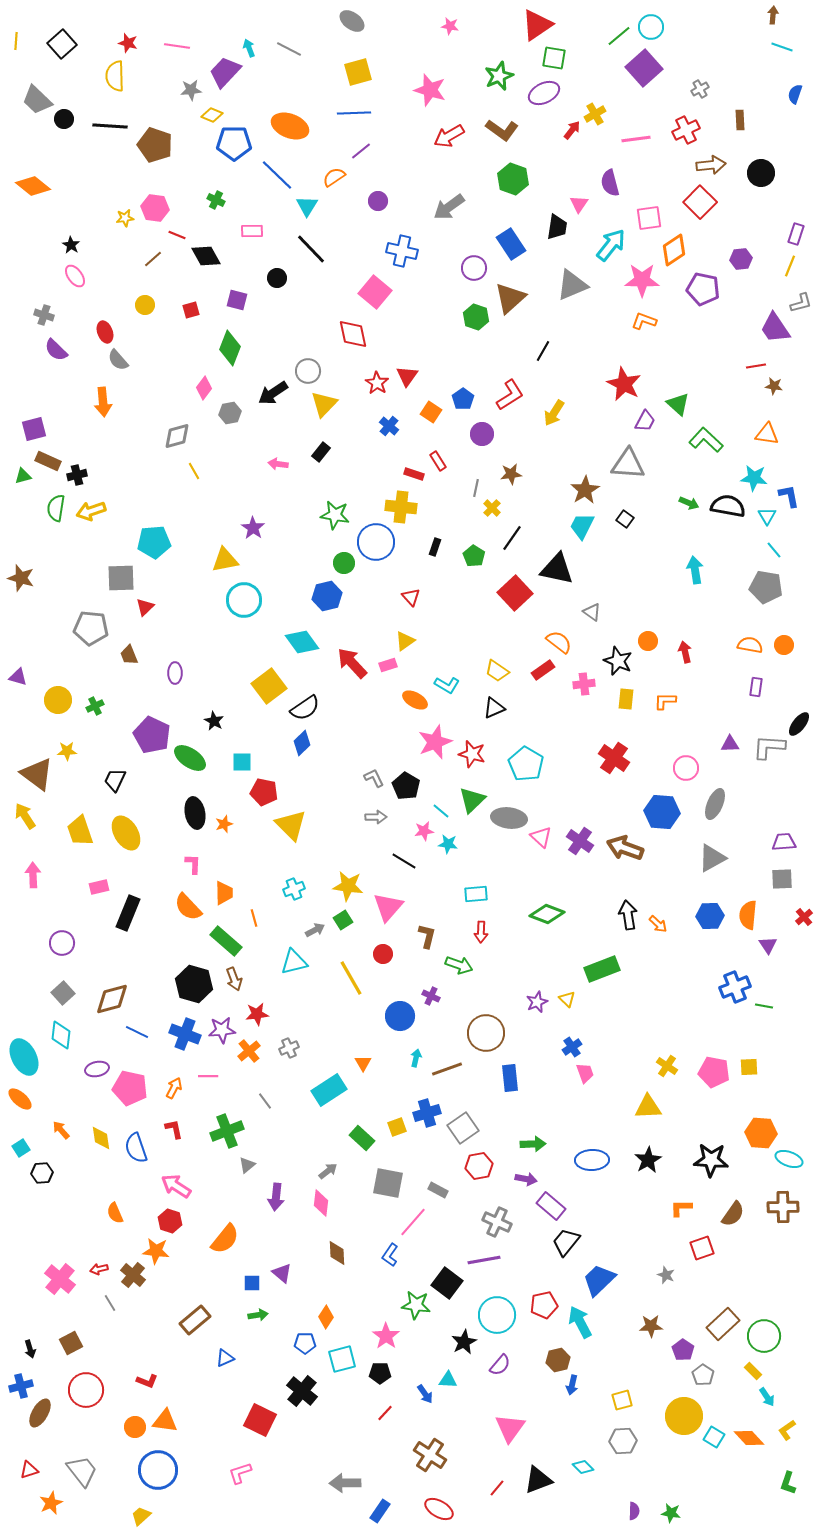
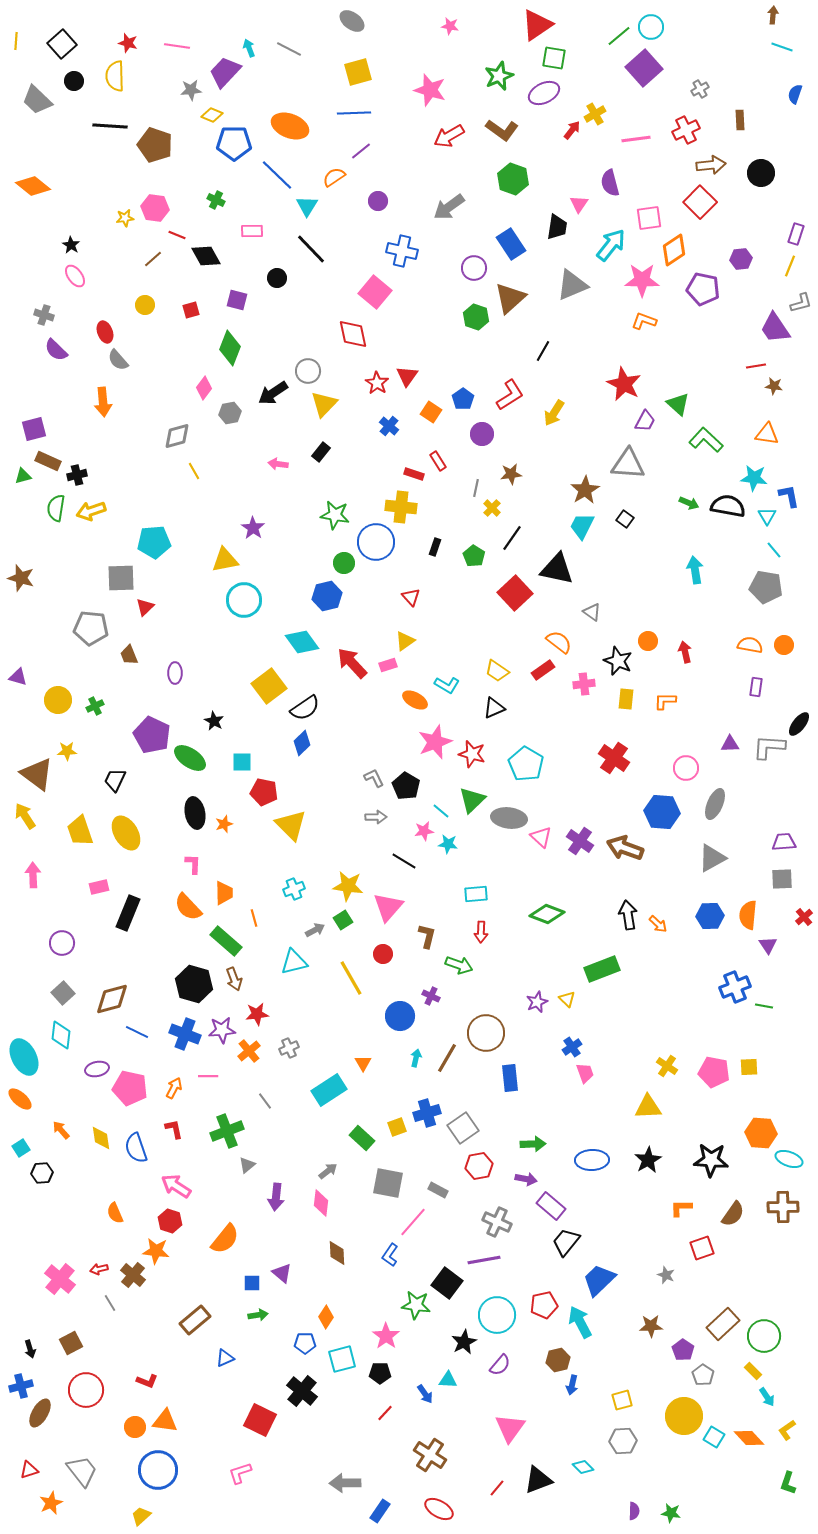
black circle at (64, 119): moved 10 px right, 38 px up
brown line at (447, 1069): moved 11 px up; rotated 40 degrees counterclockwise
